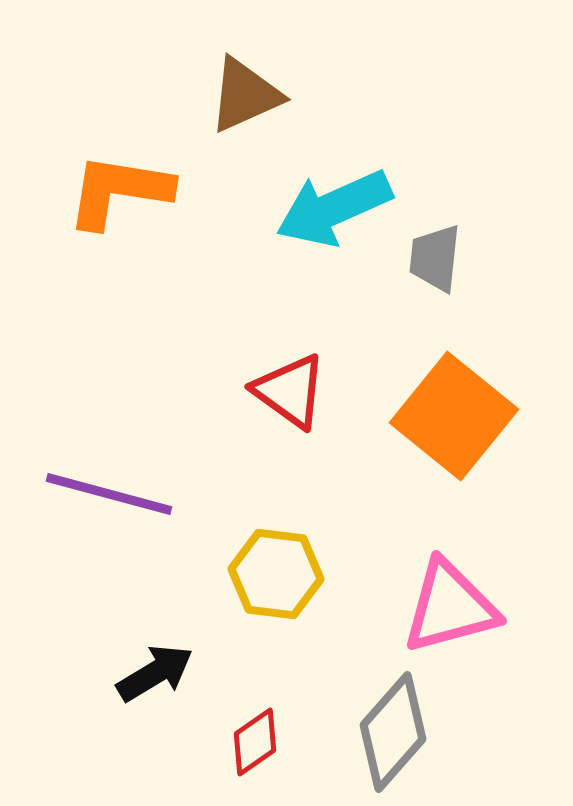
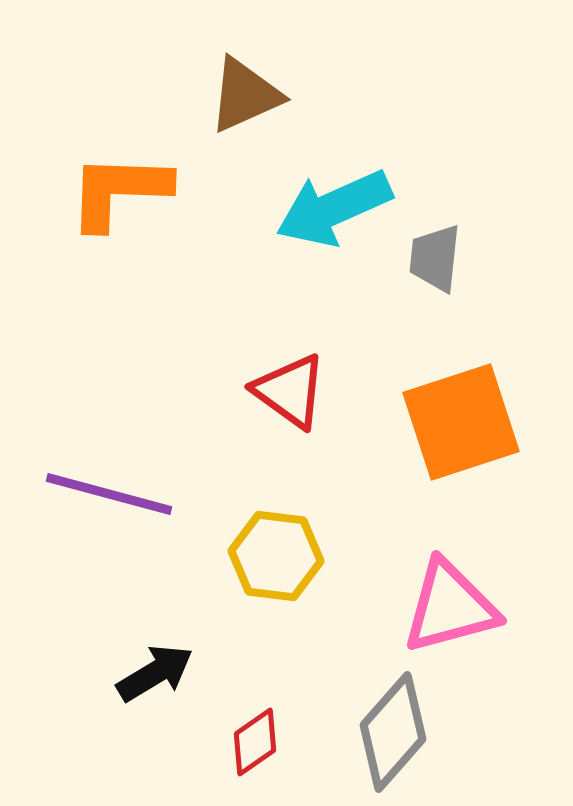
orange L-shape: rotated 7 degrees counterclockwise
orange square: moved 7 px right, 6 px down; rotated 33 degrees clockwise
yellow hexagon: moved 18 px up
